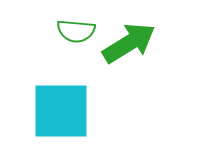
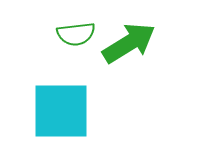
green semicircle: moved 3 px down; rotated 12 degrees counterclockwise
